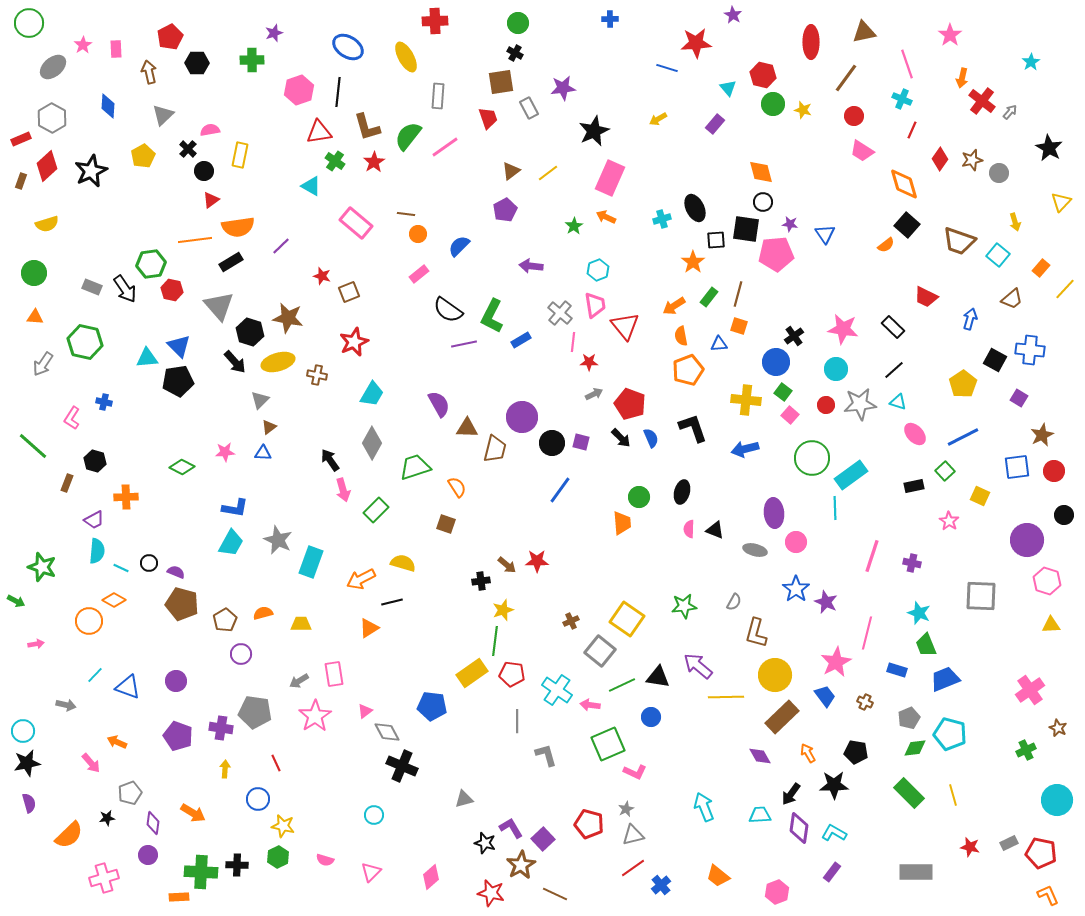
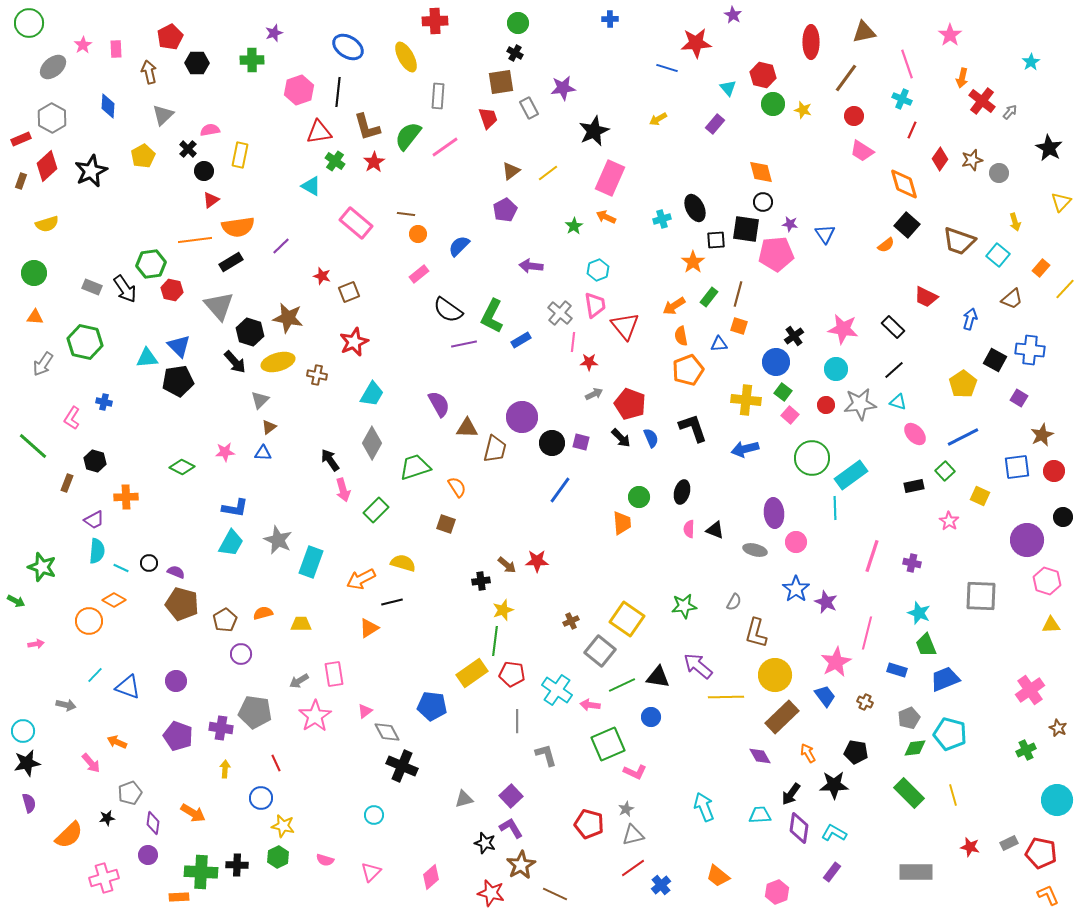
black circle at (1064, 515): moved 1 px left, 2 px down
blue circle at (258, 799): moved 3 px right, 1 px up
purple square at (543, 839): moved 32 px left, 43 px up
